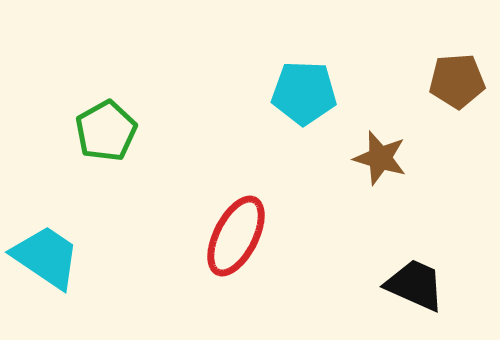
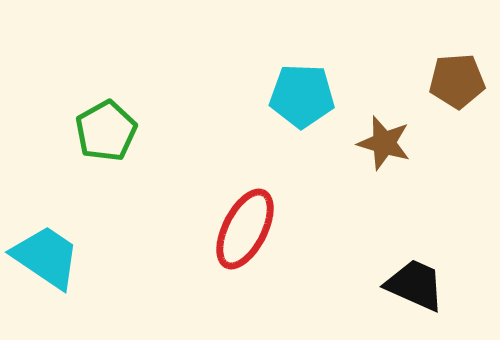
cyan pentagon: moved 2 px left, 3 px down
brown star: moved 4 px right, 15 px up
red ellipse: moved 9 px right, 7 px up
